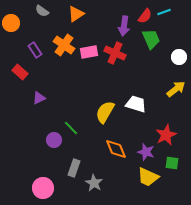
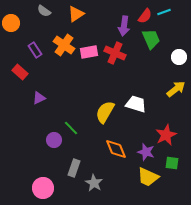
gray semicircle: moved 2 px right
